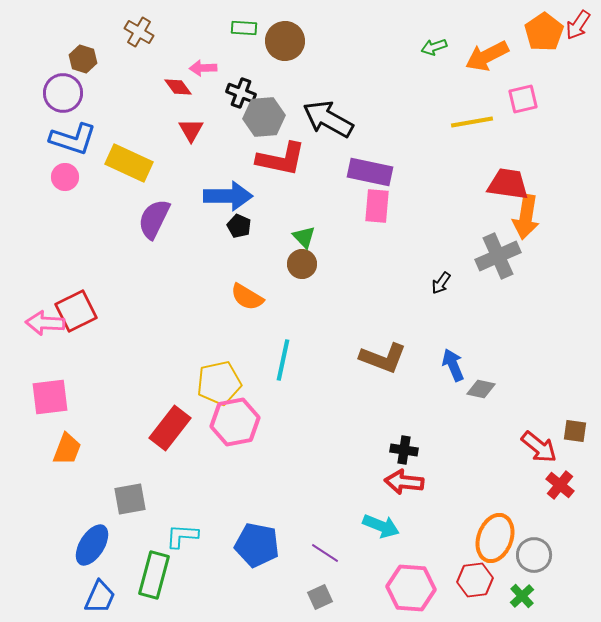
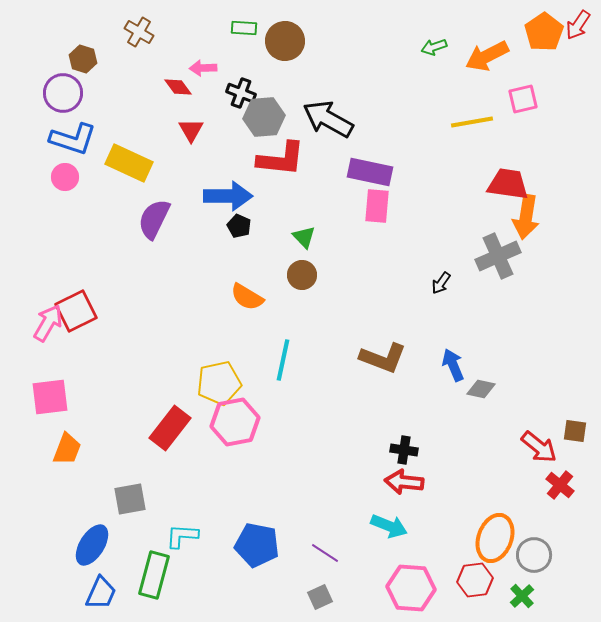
red L-shape at (281, 159): rotated 6 degrees counterclockwise
brown circle at (302, 264): moved 11 px down
pink arrow at (45, 323): moved 3 px right; rotated 117 degrees clockwise
cyan arrow at (381, 526): moved 8 px right
blue trapezoid at (100, 597): moved 1 px right, 4 px up
